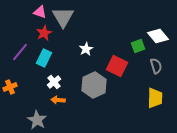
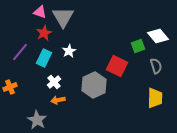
white star: moved 17 px left, 2 px down
orange arrow: rotated 16 degrees counterclockwise
